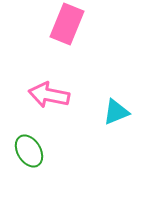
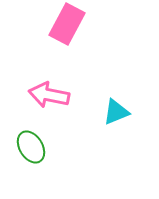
pink rectangle: rotated 6 degrees clockwise
green ellipse: moved 2 px right, 4 px up
